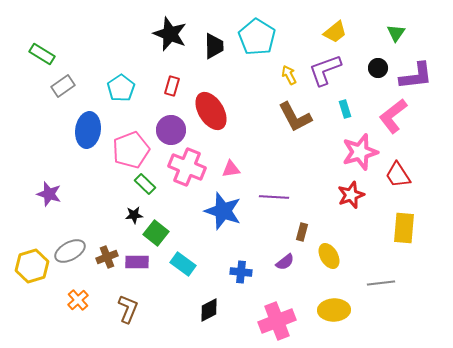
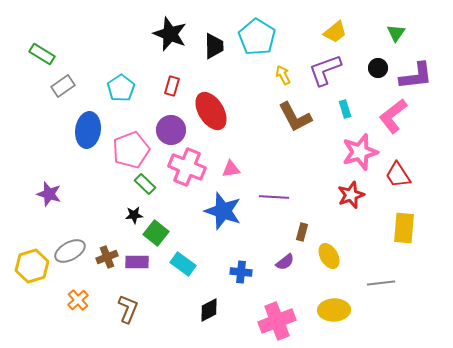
yellow arrow at (289, 75): moved 6 px left
